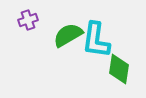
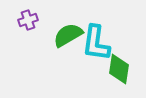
cyan L-shape: moved 3 px down
